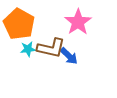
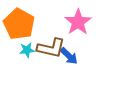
cyan star: moved 1 px left, 1 px down
